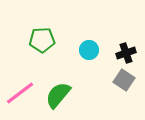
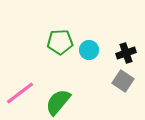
green pentagon: moved 18 px right, 2 px down
gray square: moved 1 px left, 1 px down
green semicircle: moved 7 px down
